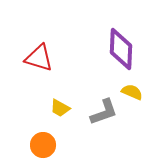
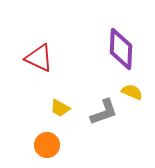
red triangle: rotated 8 degrees clockwise
orange circle: moved 4 px right
